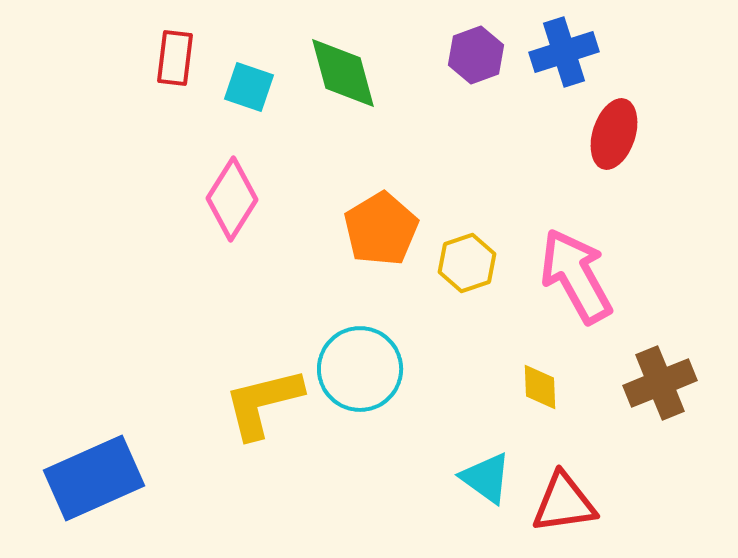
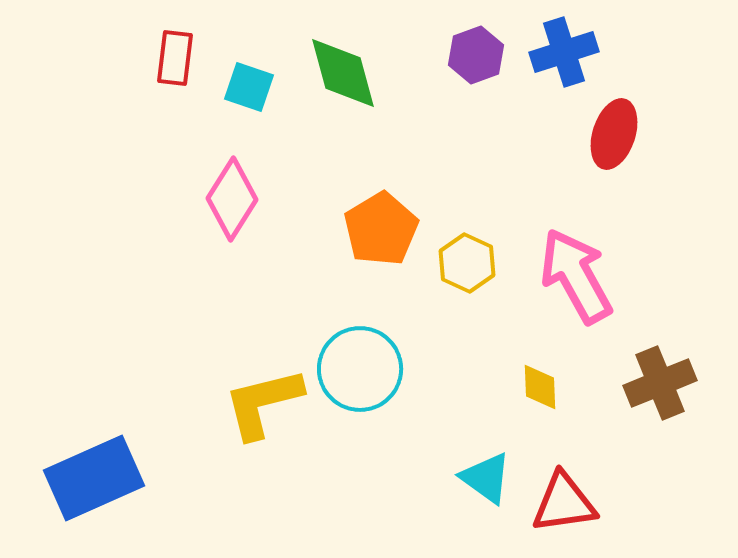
yellow hexagon: rotated 16 degrees counterclockwise
